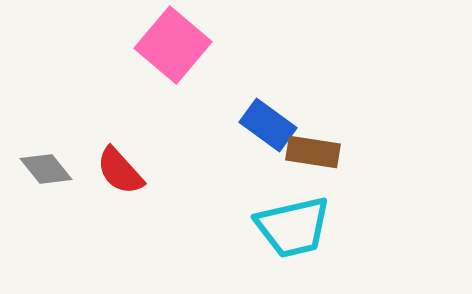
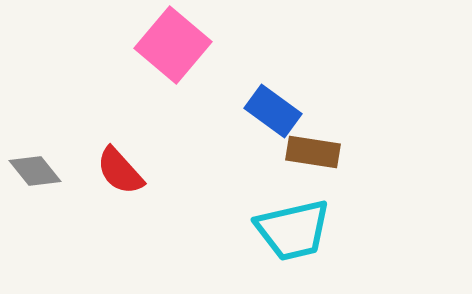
blue rectangle: moved 5 px right, 14 px up
gray diamond: moved 11 px left, 2 px down
cyan trapezoid: moved 3 px down
